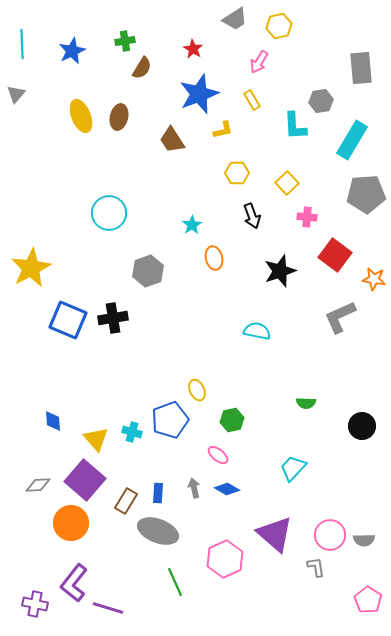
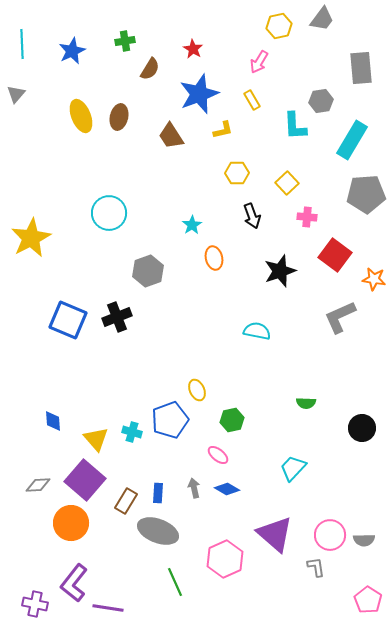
gray trapezoid at (235, 19): moved 87 px right; rotated 20 degrees counterclockwise
brown semicircle at (142, 68): moved 8 px right, 1 px down
brown trapezoid at (172, 140): moved 1 px left, 4 px up
yellow star at (31, 268): moved 30 px up
black cross at (113, 318): moved 4 px right, 1 px up; rotated 12 degrees counterclockwise
black circle at (362, 426): moved 2 px down
purple line at (108, 608): rotated 8 degrees counterclockwise
